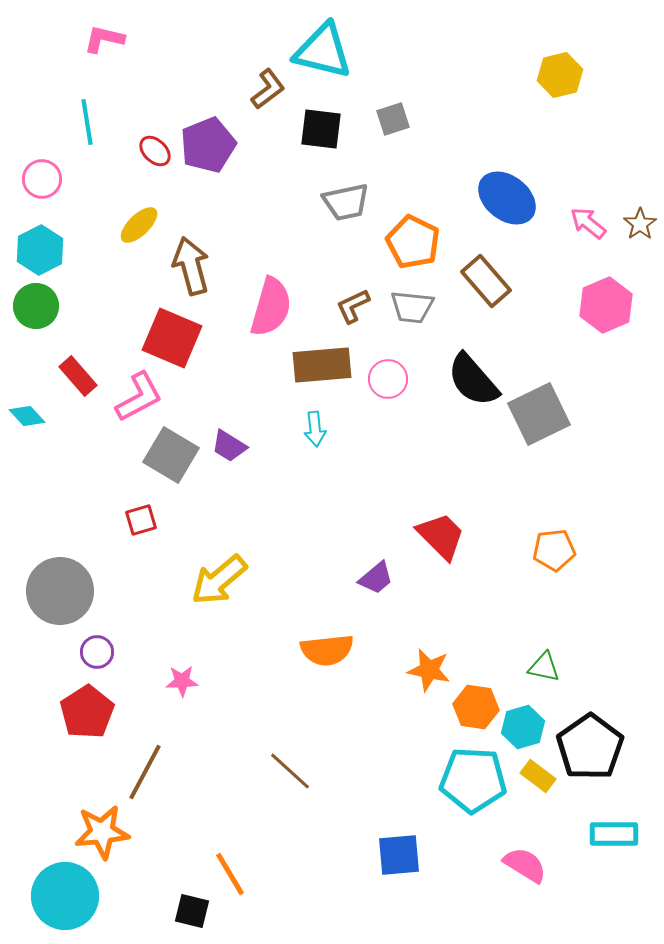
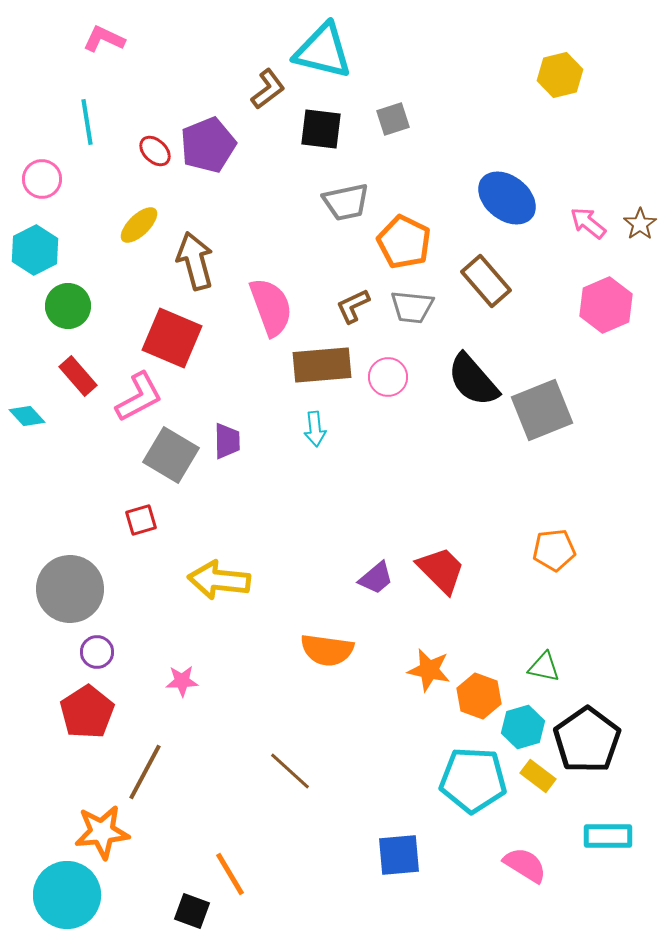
pink L-shape at (104, 39): rotated 12 degrees clockwise
orange pentagon at (413, 242): moved 9 px left
cyan hexagon at (40, 250): moved 5 px left
brown arrow at (191, 266): moved 4 px right, 5 px up
green circle at (36, 306): moved 32 px right
pink semicircle at (271, 307): rotated 36 degrees counterclockwise
pink circle at (388, 379): moved 2 px up
gray square at (539, 414): moved 3 px right, 4 px up; rotated 4 degrees clockwise
purple trapezoid at (229, 446): moved 2 px left, 5 px up; rotated 123 degrees counterclockwise
red trapezoid at (441, 536): moved 34 px down
yellow arrow at (219, 580): rotated 46 degrees clockwise
gray circle at (60, 591): moved 10 px right, 2 px up
orange semicircle at (327, 650): rotated 14 degrees clockwise
orange hexagon at (476, 707): moved 3 px right, 11 px up; rotated 12 degrees clockwise
black pentagon at (590, 747): moved 3 px left, 7 px up
cyan rectangle at (614, 834): moved 6 px left, 2 px down
cyan circle at (65, 896): moved 2 px right, 1 px up
black square at (192, 911): rotated 6 degrees clockwise
